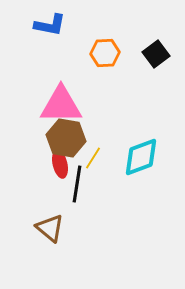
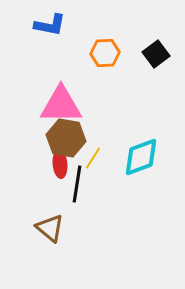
red ellipse: rotated 8 degrees clockwise
